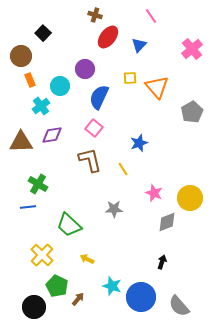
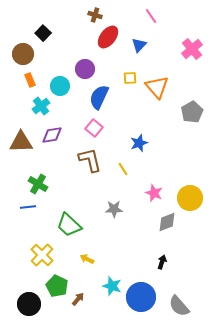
brown circle: moved 2 px right, 2 px up
black circle: moved 5 px left, 3 px up
